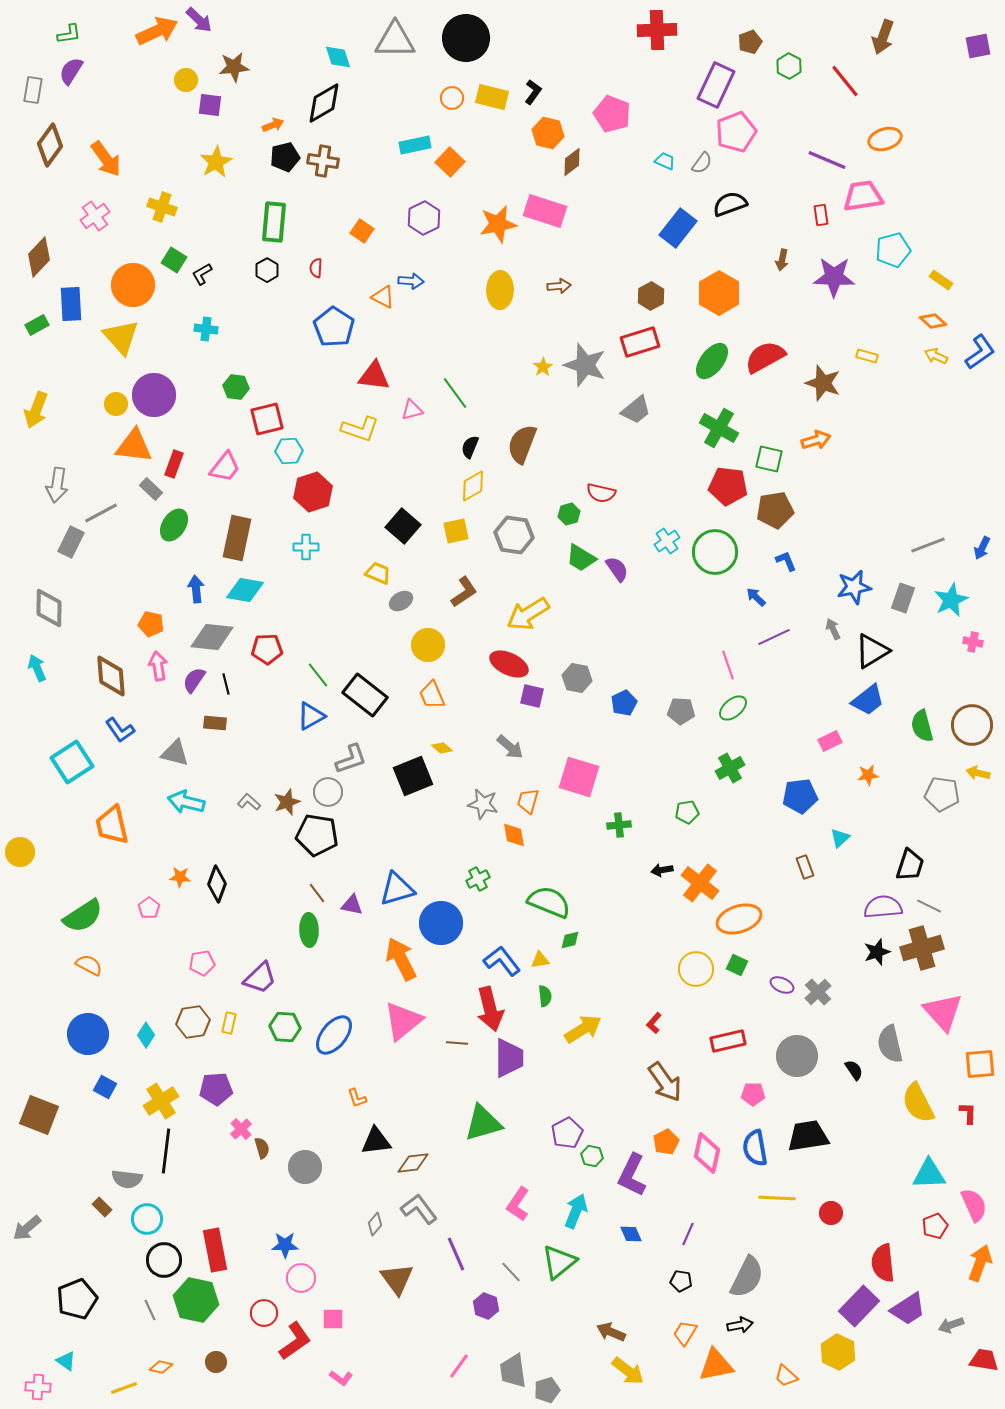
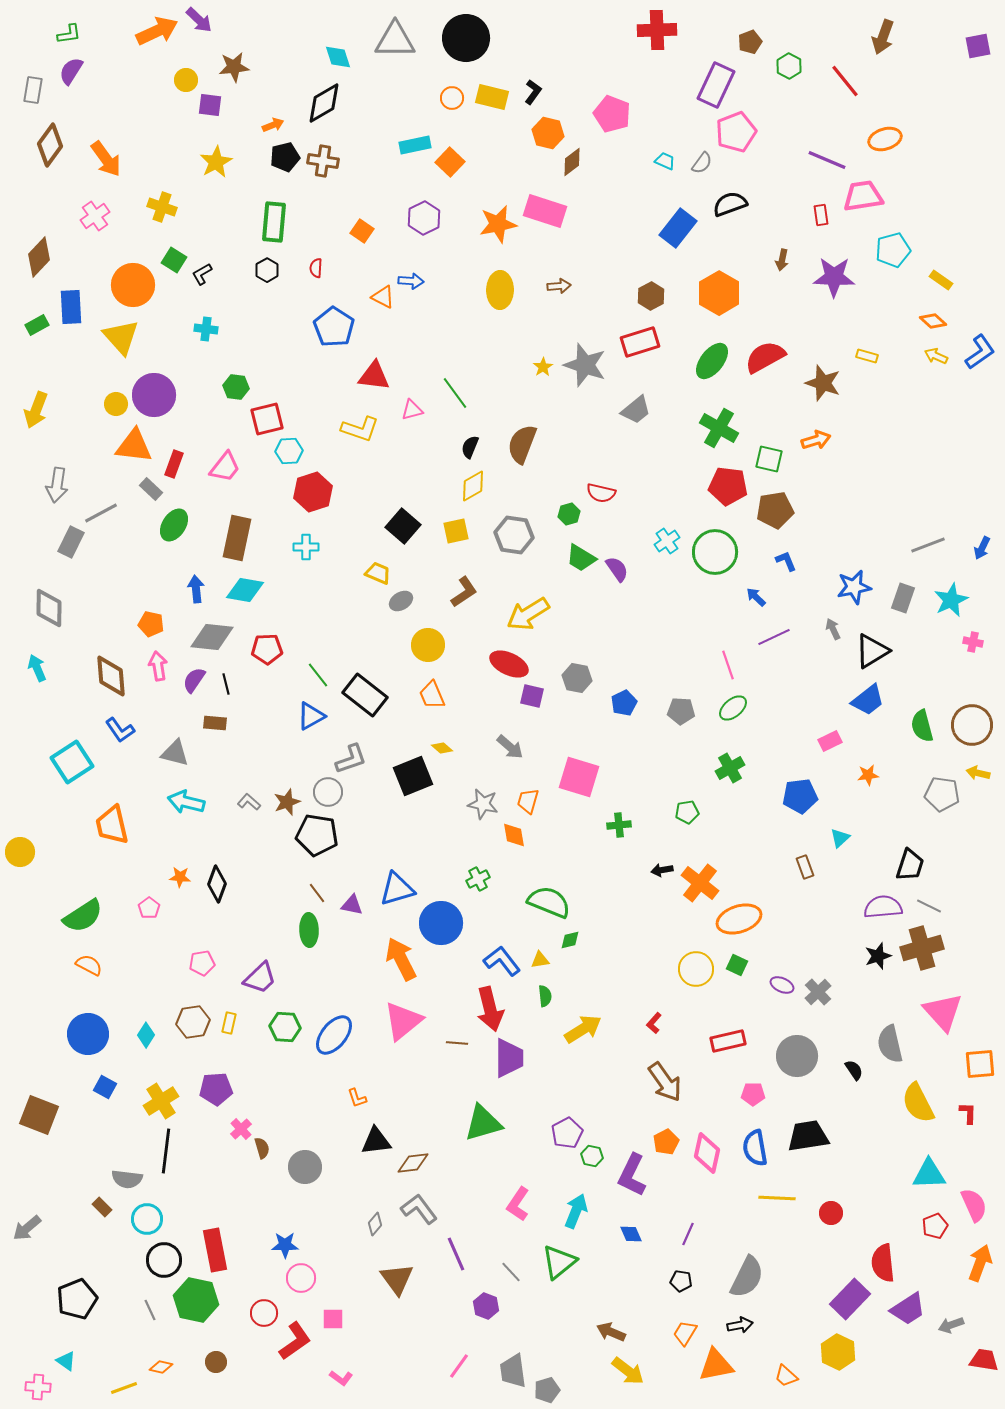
blue rectangle at (71, 304): moved 3 px down
black star at (877, 952): moved 1 px right, 4 px down
purple rectangle at (859, 1306): moved 9 px left, 7 px up
